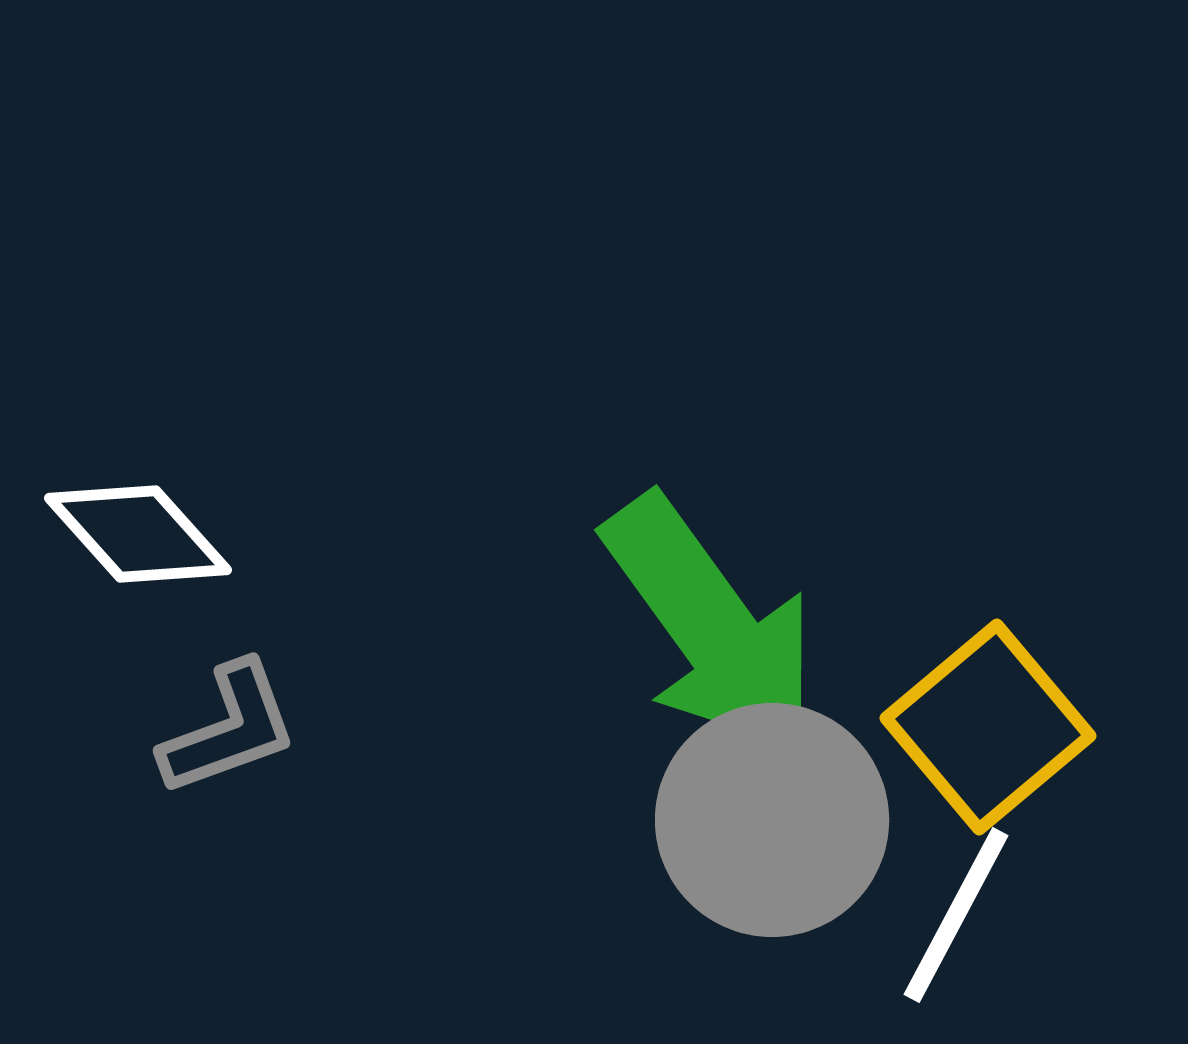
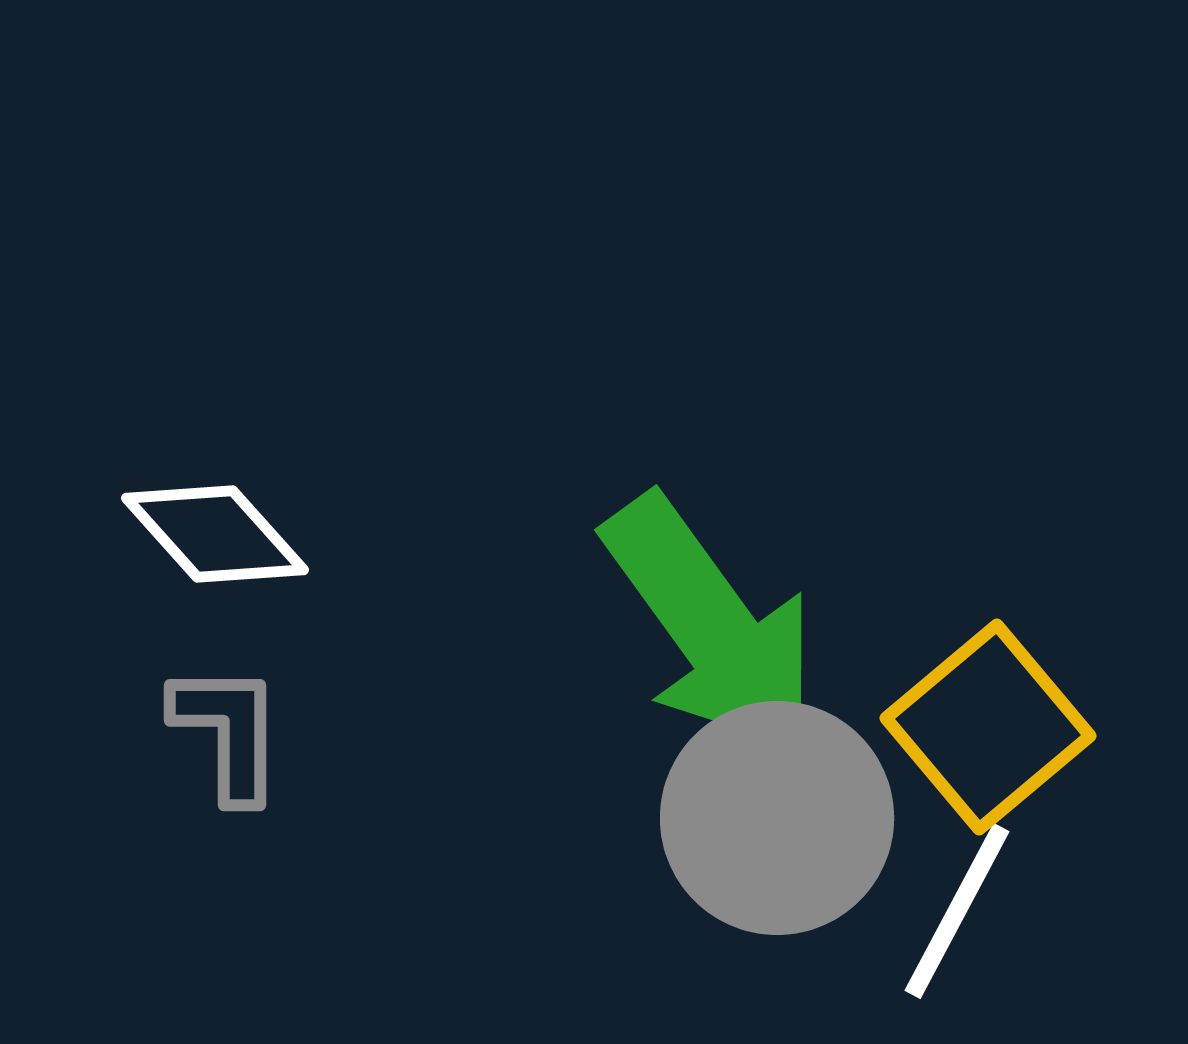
white diamond: moved 77 px right
gray L-shape: moved 1 px left, 3 px down; rotated 70 degrees counterclockwise
gray circle: moved 5 px right, 2 px up
white line: moved 1 px right, 4 px up
